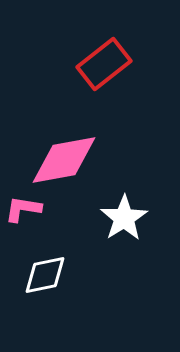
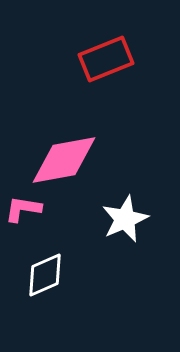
red rectangle: moved 2 px right, 5 px up; rotated 16 degrees clockwise
white star: moved 1 px right, 1 px down; rotated 9 degrees clockwise
white diamond: rotated 12 degrees counterclockwise
